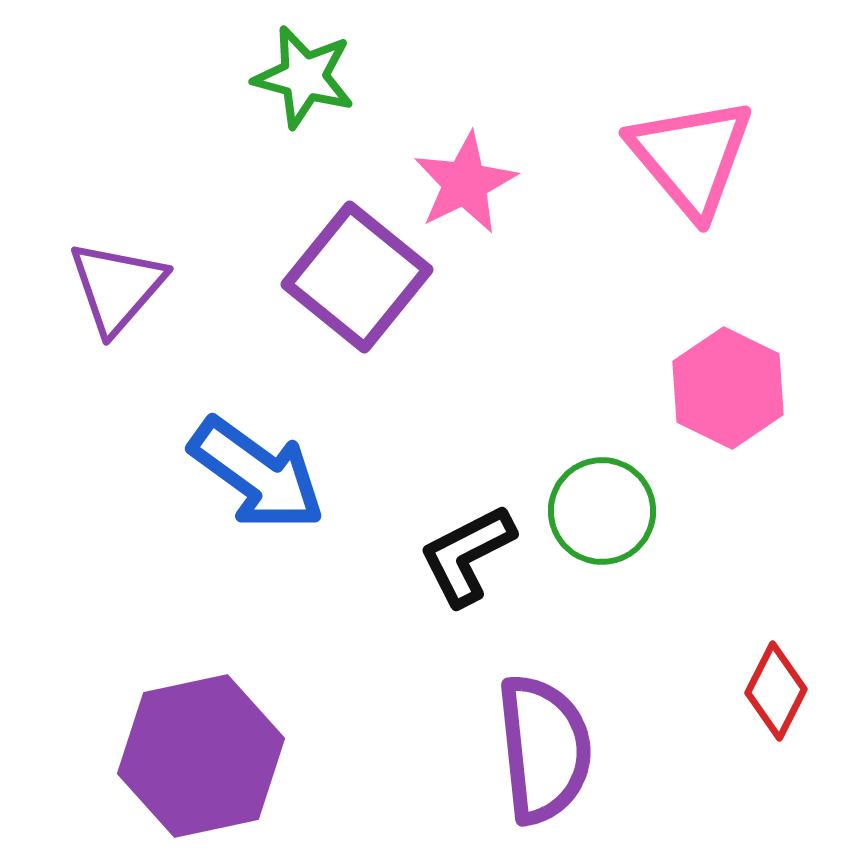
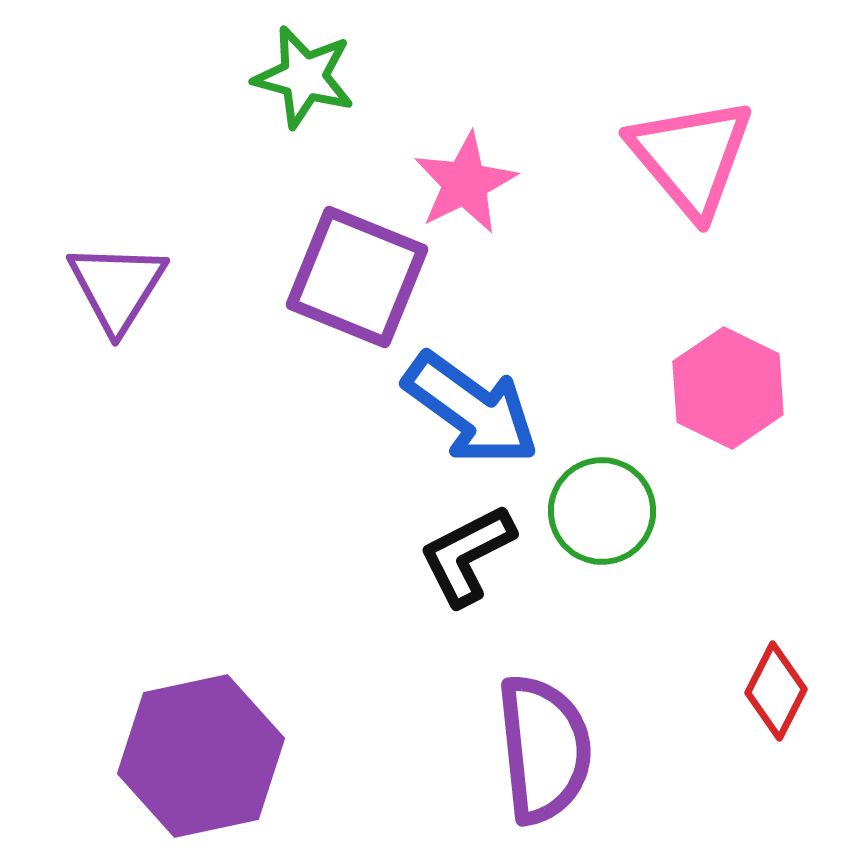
purple square: rotated 17 degrees counterclockwise
purple triangle: rotated 9 degrees counterclockwise
blue arrow: moved 214 px right, 65 px up
